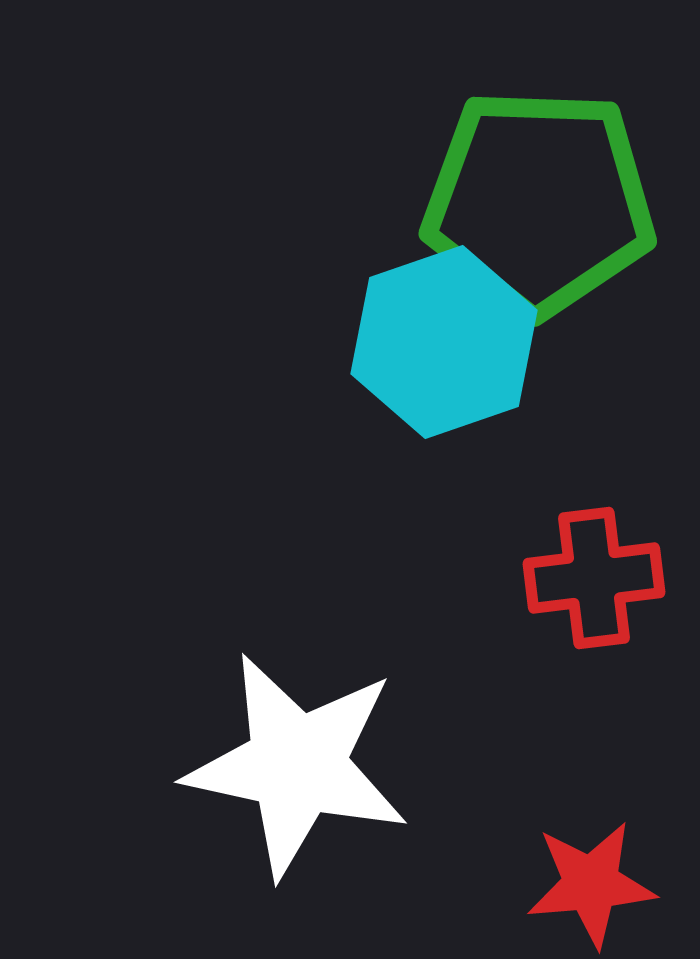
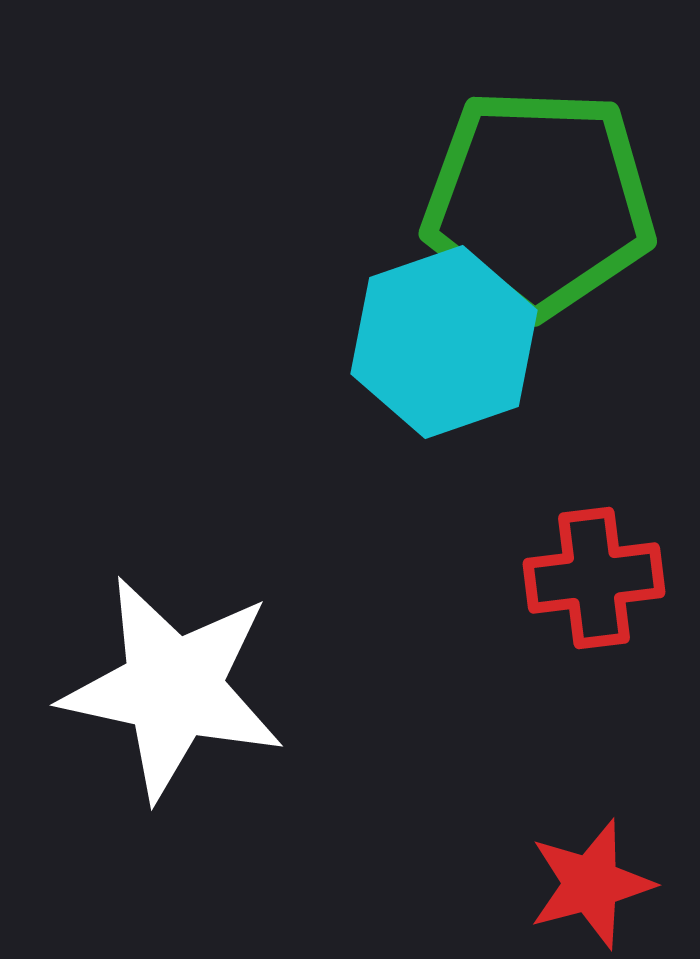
white star: moved 124 px left, 77 px up
red star: rotated 10 degrees counterclockwise
